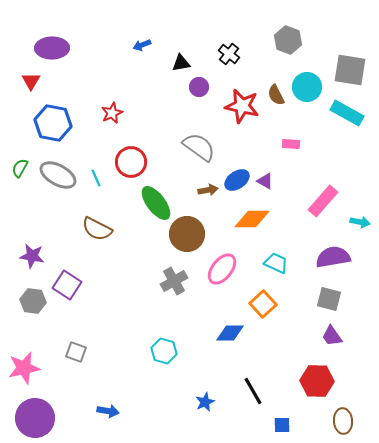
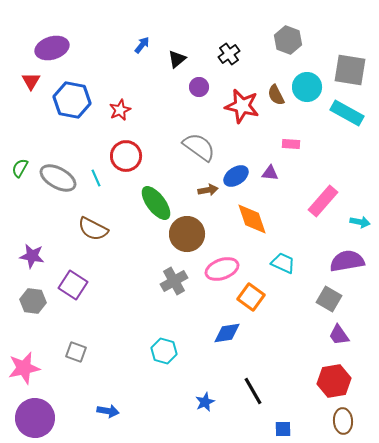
blue arrow at (142, 45): rotated 150 degrees clockwise
purple ellipse at (52, 48): rotated 16 degrees counterclockwise
black cross at (229, 54): rotated 15 degrees clockwise
black triangle at (181, 63): moved 4 px left, 4 px up; rotated 30 degrees counterclockwise
red star at (112, 113): moved 8 px right, 3 px up
blue hexagon at (53, 123): moved 19 px right, 23 px up
red circle at (131, 162): moved 5 px left, 6 px up
gray ellipse at (58, 175): moved 3 px down
blue ellipse at (237, 180): moved 1 px left, 4 px up
purple triangle at (265, 181): moved 5 px right, 8 px up; rotated 24 degrees counterclockwise
orange diamond at (252, 219): rotated 72 degrees clockwise
brown semicircle at (97, 229): moved 4 px left
purple semicircle at (333, 257): moved 14 px right, 4 px down
cyan trapezoid at (276, 263): moved 7 px right
pink ellipse at (222, 269): rotated 32 degrees clockwise
purple square at (67, 285): moved 6 px right
gray square at (329, 299): rotated 15 degrees clockwise
orange square at (263, 304): moved 12 px left, 7 px up; rotated 12 degrees counterclockwise
blue diamond at (230, 333): moved 3 px left; rotated 8 degrees counterclockwise
purple trapezoid at (332, 336): moved 7 px right, 1 px up
red hexagon at (317, 381): moved 17 px right; rotated 12 degrees counterclockwise
blue square at (282, 425): moved 1 px right, 4 px down
